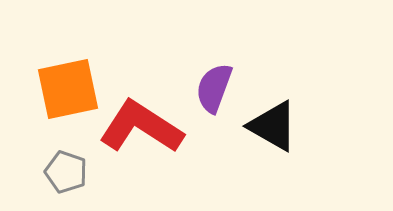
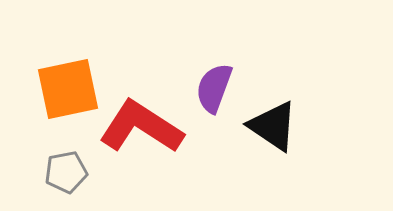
black triangle: rotated 4 degrees clockwise
gray pentagon: rotated 30 degrees counterclockwise
